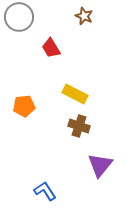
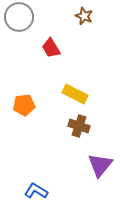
orange pentagon: moved 1 px up
blue L-shape: moved 9 px left; rotated 25 degrees counterclockwise
